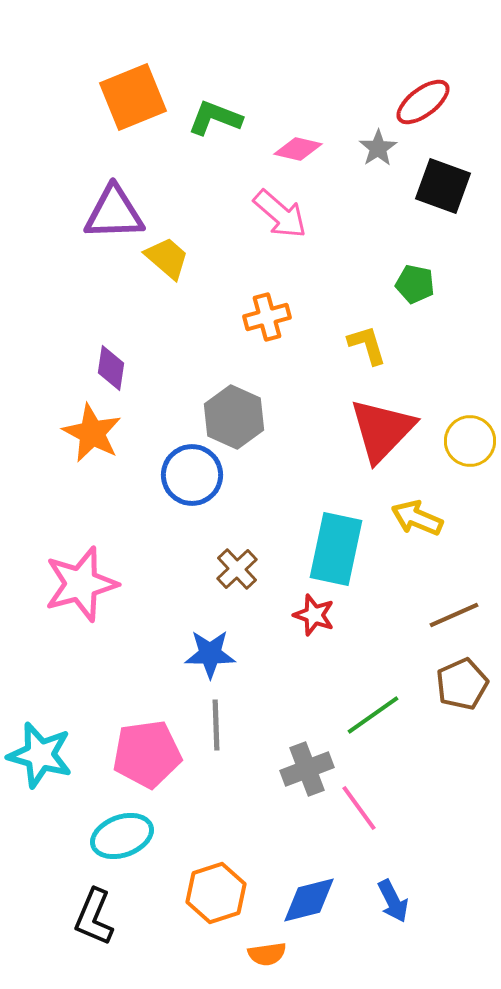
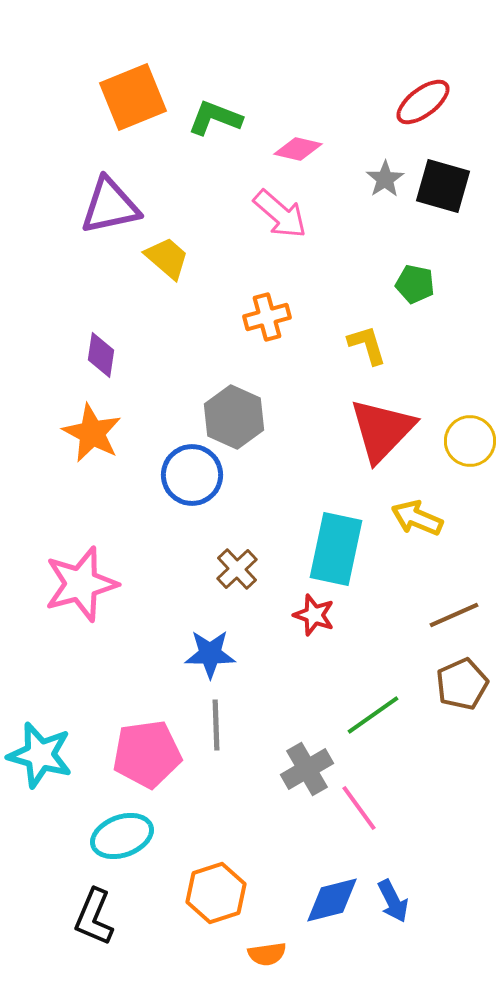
gray star: moved 7 px right, 31 px down
black square: rotated 4 degrees counterclockwise
purple triangle: moved 4 px left, 7 px up; rotated 10 degrees counterclockwise
purple diamond: moved 10 px left, 13 px up
gray cross: rotated 9 degrees counterclockwise
blue diamond: moved 23 px right
